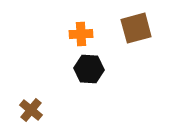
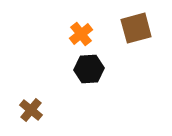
orange cross: rotated 35 degrees counterclockwise
black hexagon: rotated 8 degrees counterclockwise
